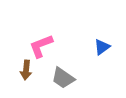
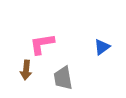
pink L-shape: moved 1 px right, 2 px up; rotated 12 degrees clockwise
gray trapezoid: rotated 45 degrees clockwise
